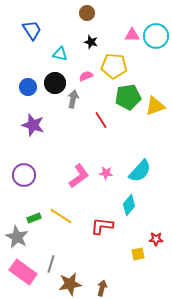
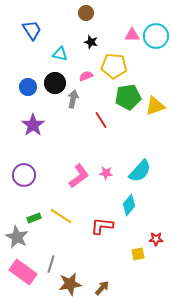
brown circle: moved 1 px left
purple star: rotated 20 degrees clockwise
brown arrow: rotated 28 degrees clockwise
